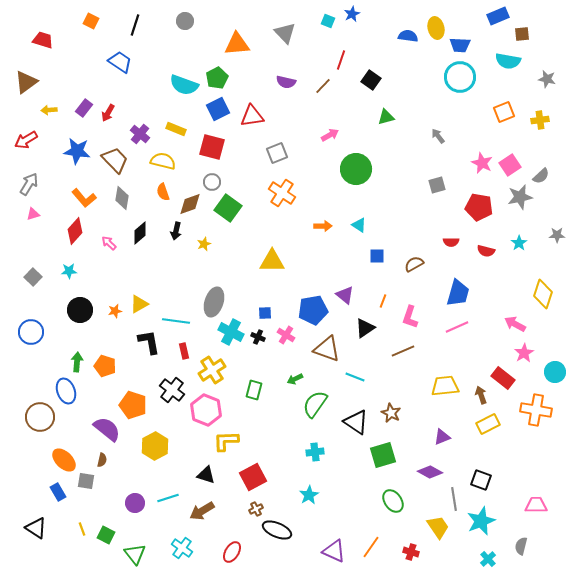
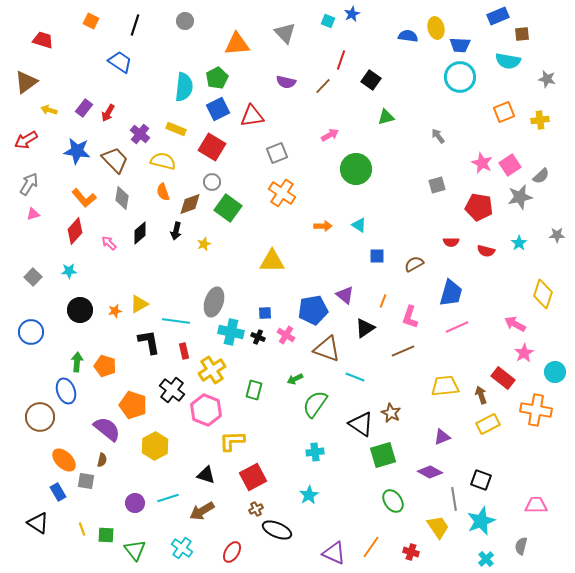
cyan semicircle at (184, 85): moved 2 px down; rotated 104 degrees counterclockwise
yellow arrow at (49, 110): rotated 21 degrees clockwise
red square at (212, 147): rotated 16 degrees clockwise
blue trapezoid at (458, 293): moved 7 px left
cyan cross at (231, 332): rotated 15 degrees counterclockwise
black triangle at (356, 422): moved 5 px right, 2 px down
yellow L-shape at (226, 441): moved 6 px right
black triangle at (36, 528): moved 2 px right, 5 px up
green square at (106, 535): rotated 24 degrees counterclockwise
purple triangle at (334, 551): moved 2 px down
green triangle at (135, 554): moved 4 px up
cyan cross at (488, 559): moved 2 px left
